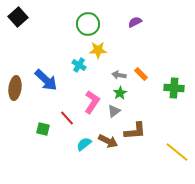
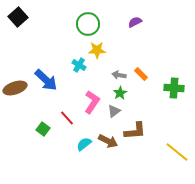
yellow star: moved 1 px left
brown ellipse: rotated 65 degrees clockwise
green square: rotated 24 degrees clockwise
